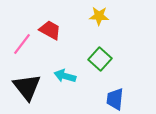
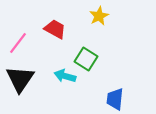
yellow star: rotated 30 degrees counterclockwise
red trapezoid: moved 5 px right, 1 px up
pink line: moved 4 px left, 1 px up
green square: moved 14 px left; rotated 10 degrees counterclockwise
black triangle: moved 7 px left, 8 px up; rotated 12 degrees clockwise
